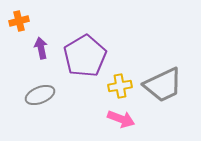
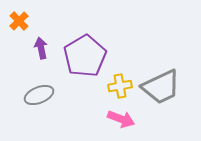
orange cross: rotated 30 degrees counterclockwise
gray trapezoid: moved 2 px left, 2 px down
gray ellipse: moved 1 px left
